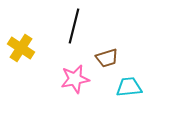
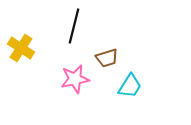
cyan trapezoid: moved 1 px right, 1 px up; rotated 128 degrees clockwise
